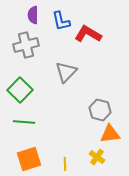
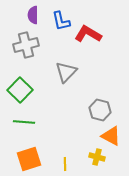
orange triangle: moved 1 px right, 2 px down; rotated 35 degrees clockwise
yellow cross: rotated 21 degrees counterclockwise
